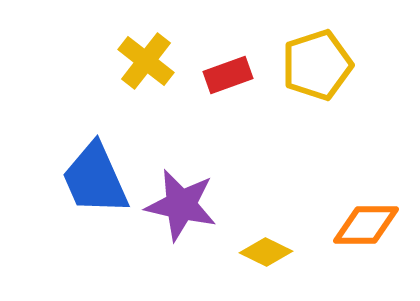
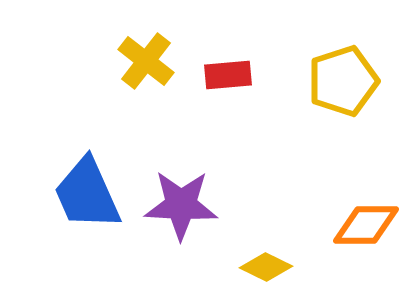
yellow pentagon: moved 26 px right, 16 px down
red rectangle: rotated 15 degrees clockwise
blue trapezoid: moved 8 px left, 15 px down
purple star: rotated 10 degrees counterclockwise
yellow diamond: moved 15 px down
